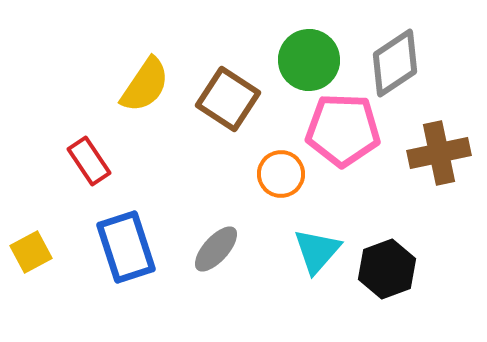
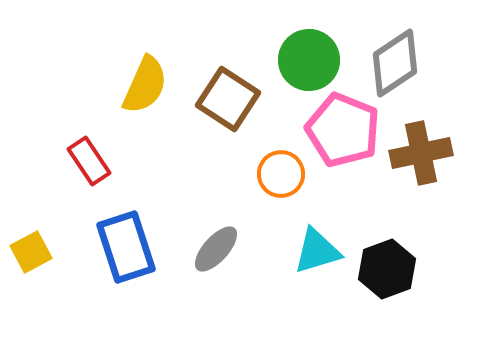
yellow semicircle: rotated 10 degrees counterclockwise
pink pentagon: rotated 20 degrees clockwise
brown cross: moved 18 px left
cyan triangle: rotated 32 degrees clockwise
